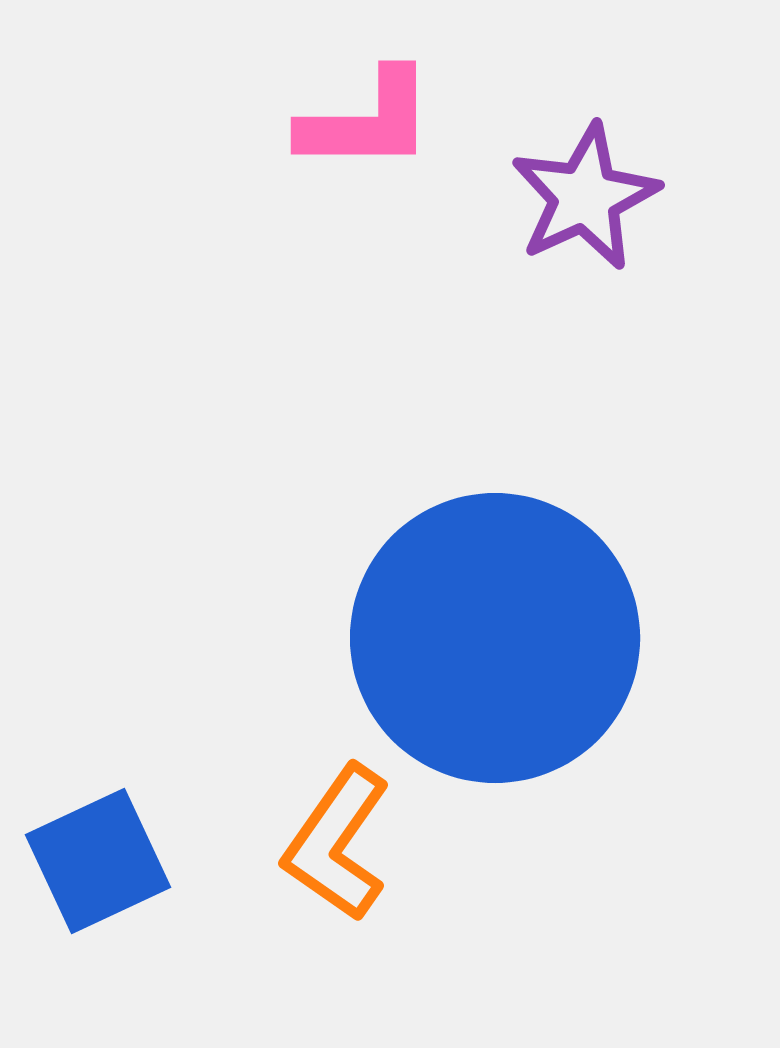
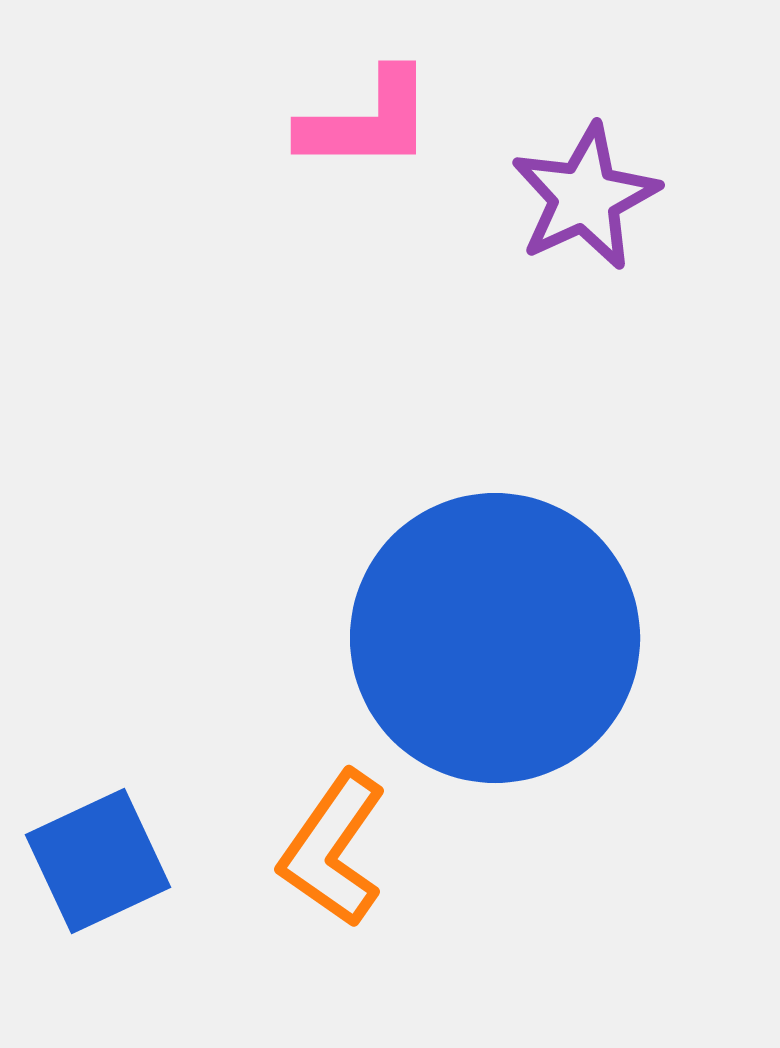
orange L-shape: moved 4 px left, 6 px down
